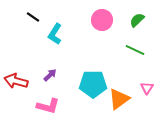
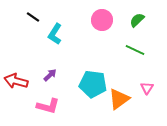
cyan pentagon: rotated 8 degrees clockwise
